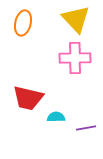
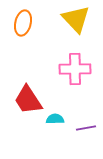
pink cross: moved 11 px down
red trapezoid: moved 2 px down; rotated 44 degrees clockwise
cyan semicircle: moved 1 px left, 2 px down
